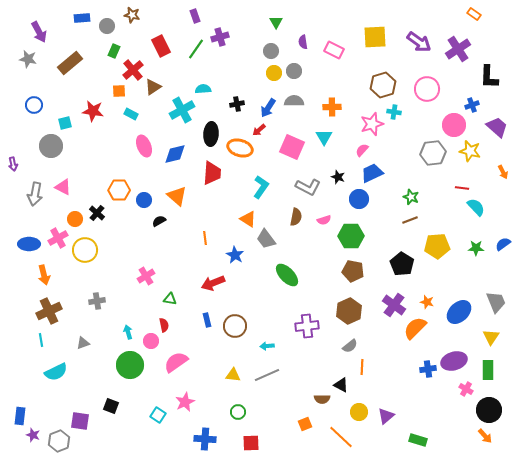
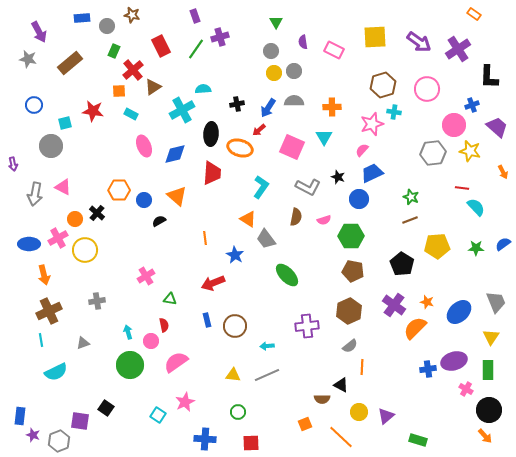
black square at (111, 406): moved 5 px left, 2 px down; rotated 14 degrees clockwise
